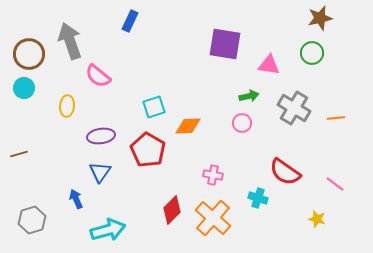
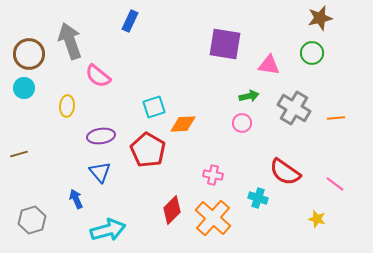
orange diamond: moved 5 px left, 2 px up
blue triangle: rotated 15 degrees counterclockwise
